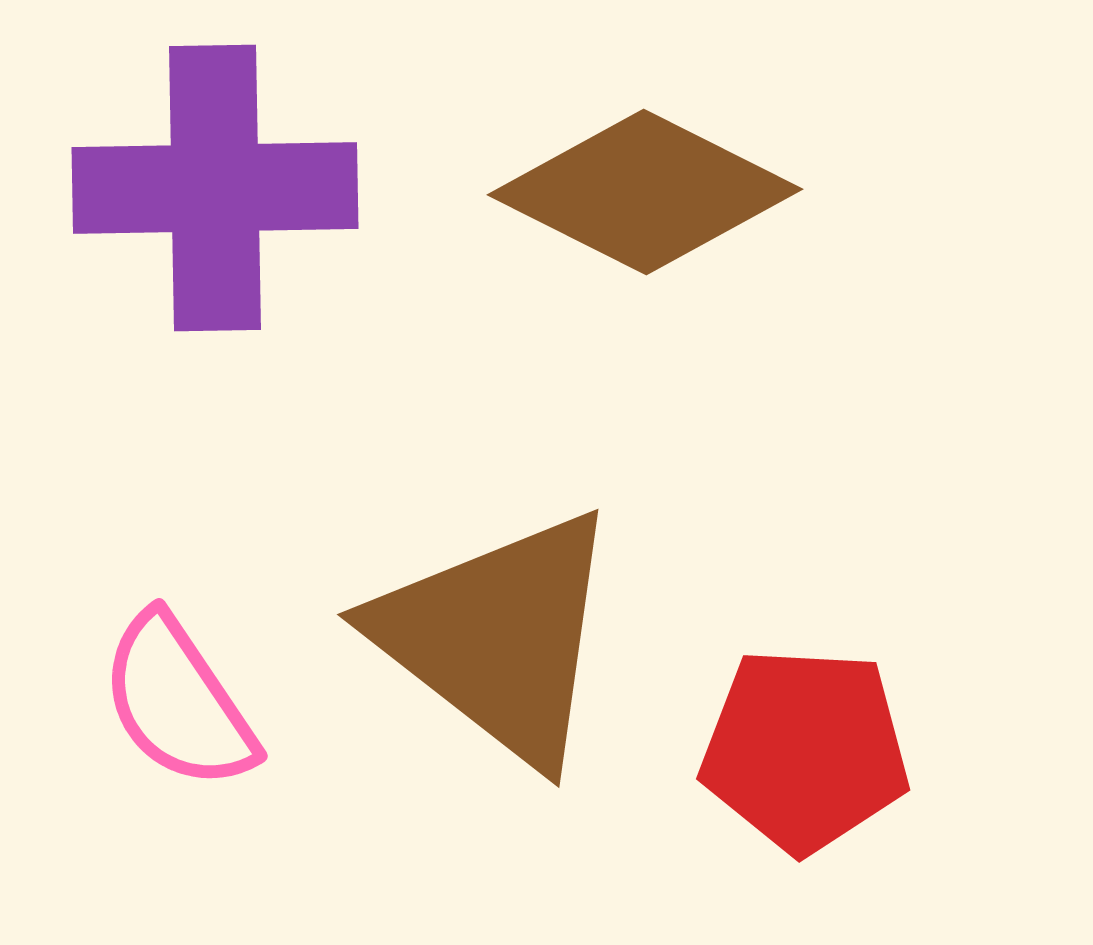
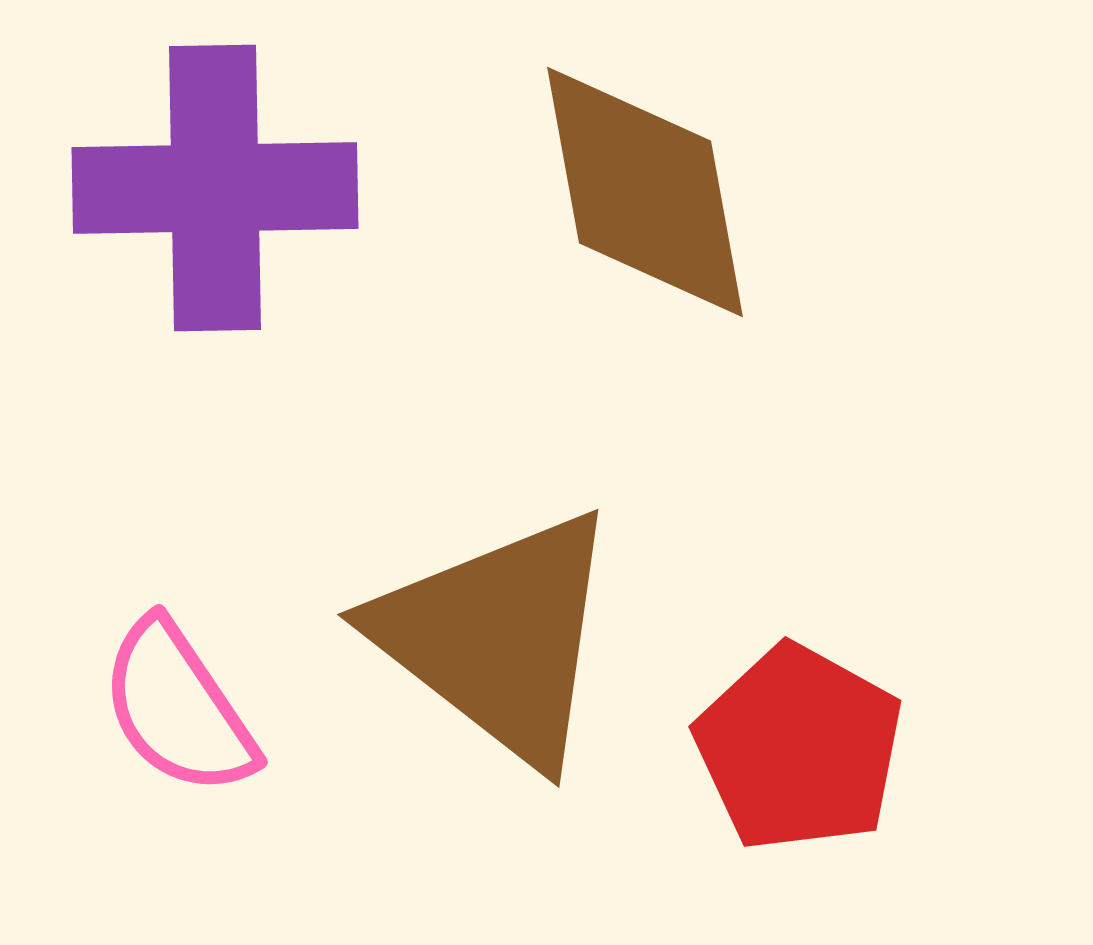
brown diamond: rotated 53 degrees clockwise
pink semicircle: moved 6 px down
red pentagon: moved 6 px left, 2 px up; rotated 26 degrees clockwise
